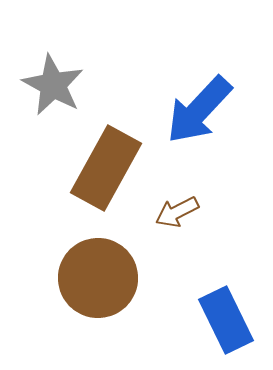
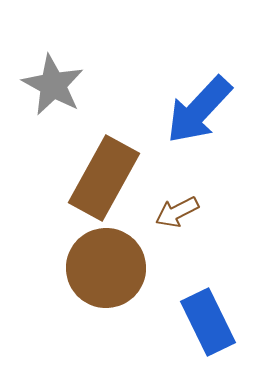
brown rectangle: moved 2 px left, 10 px down
brown circle: moved 8 px right, 10 px up
blue rectangle: moved 18 px left, 2 px down
